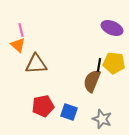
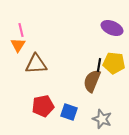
orange triangle: rotated 21 degrees clockwise
